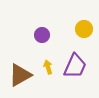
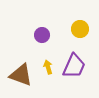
yellow circle: moved 4 px left
purple trapezoid: moved 1 px left
brown triangle: moved 1 px right; rotated 50 degrees clockwise
